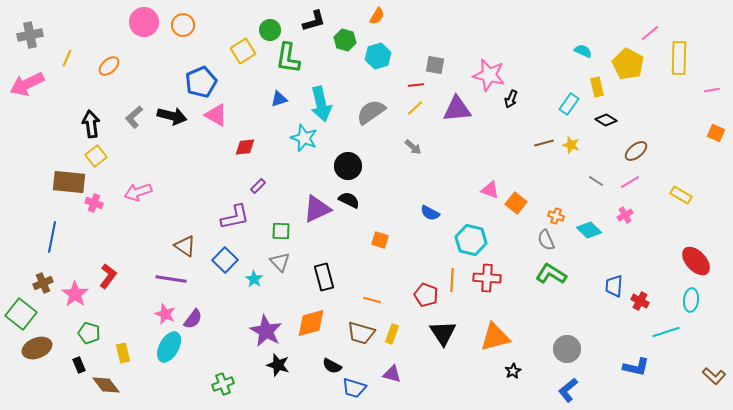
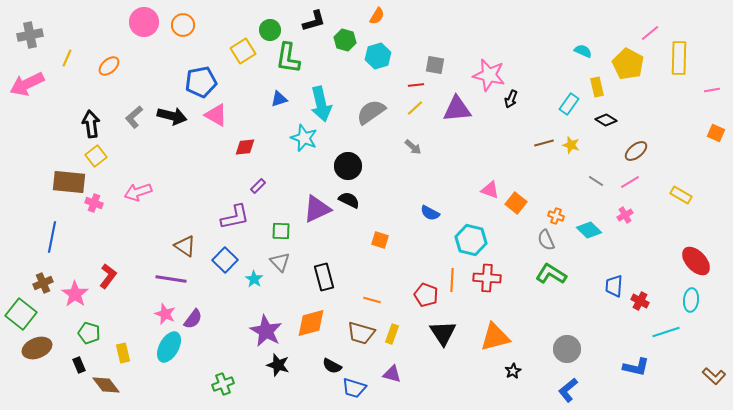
blue pentagon at (201, 82): rotated 12 degrees clockwise
